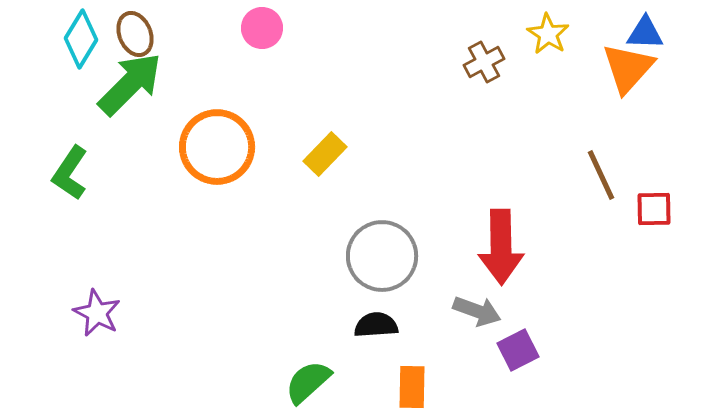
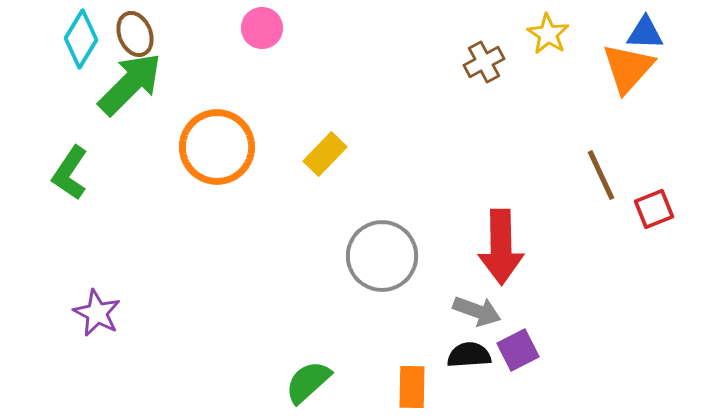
red square: rotated 21 degrees counterclockwise
black semicircle: moved 93 px right, 30 px down
